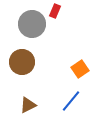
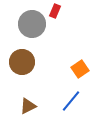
brown triangle: moved 1 px down
